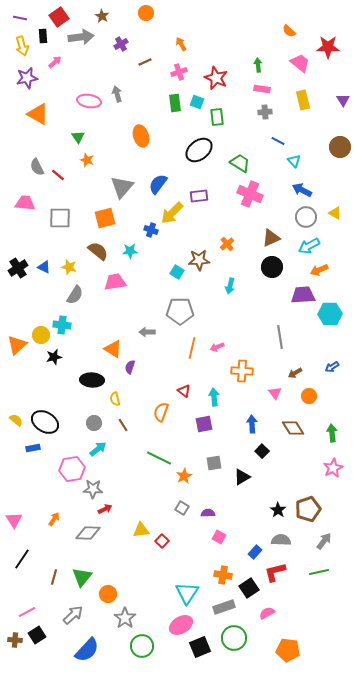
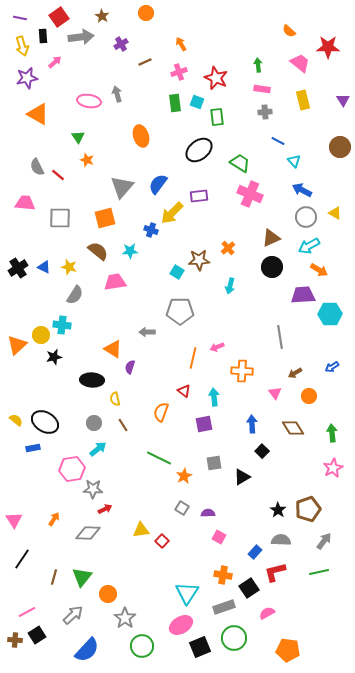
orange cross at (227, 244): moved 1 px right, 4 px down
orange arrow at (319, 270): rotated 126 degrees counterclockwise
orange line at (192, 348): moved 1 px right, 10 px down
